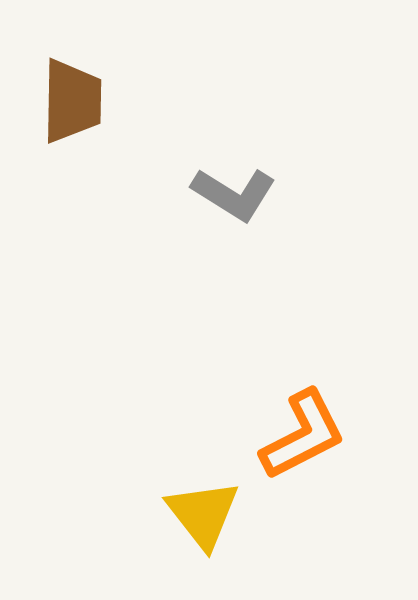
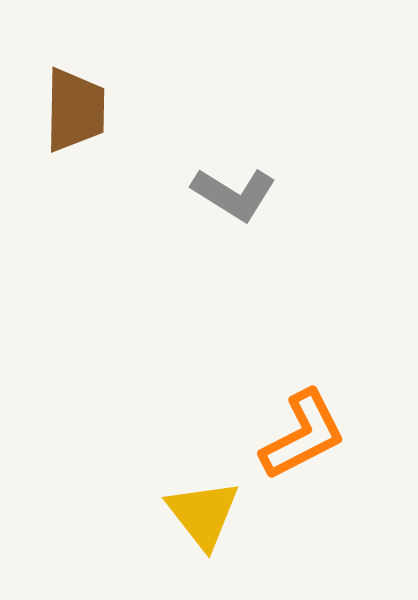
brown trapezoid: moved 3 px right, 9 px down
